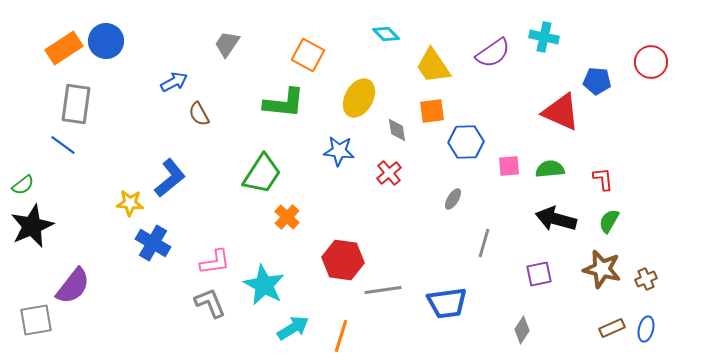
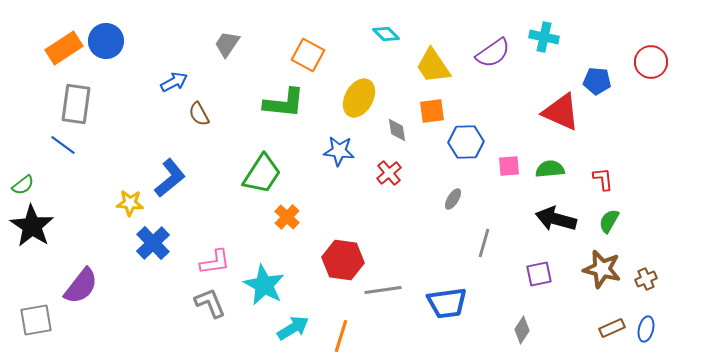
black star at (32, 226): rotated 15 degrees counterclockwise
blue cross at (153, 243): rotated 16 degrees clockwise
purple semicircle at (73, 286): moved 8 px right
